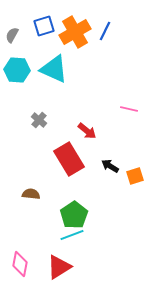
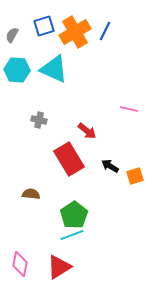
gray cross: rotated 28 degrees counterclockwise
